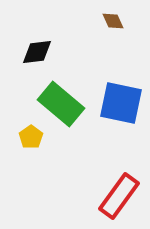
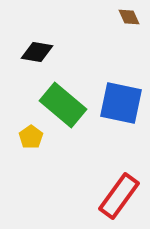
brown diamond: moved 16 px right, 4 px up
black diamond: rotated 16 degrees clockwise
green rectangle: moved 2 px right, 1 px down
